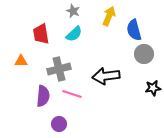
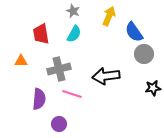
blue semicircle: moved 2 px down; rotated 20 degrees counterclockwise
cyan semicircle: rotated 18 degrees counterclockwise
purple semicircle: moved 4 px left, 3 px down
